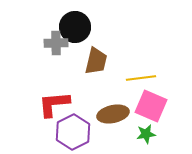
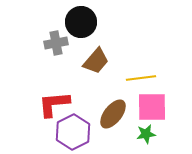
black circle: moved 6 px right, 5 px up
gray cross: rotated 10 degrees counterclockwise
brown trapezoid: rotated 28 degrees clockwise
pink square: moved 1 px right, 1 px down; rotated 24 degrees counterclockwise
brown ellipse: rotated 40 degrees counterclockwise
